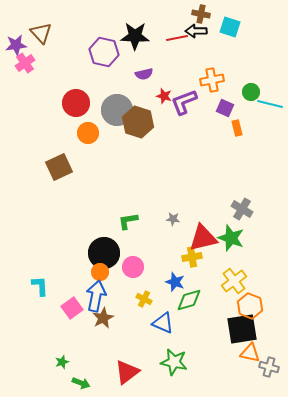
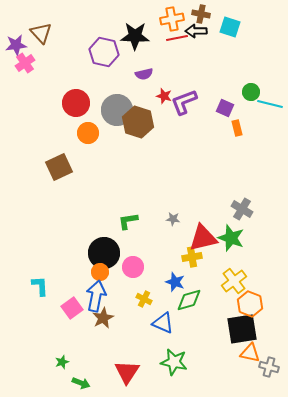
orange cross at (212, 80): moved 40 px left, 61 px up
orange hexagon at (250, 306): moved 2 px up
red triangle at (127, 372): rotated 20 degrees counterclockwise
